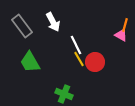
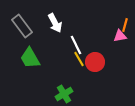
white arrow: moved 2 px right, 1 px down
pink triangle: moved 1 px left, 1 px down; rotated 40 degrees counterclockwise
green trapezoid: moved 4 px up
green cross: rotated 36 degrees clockwise
